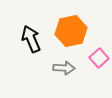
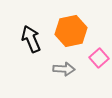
gray arrow: moved 1 px down
